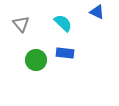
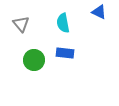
blue triangle: moved 2 px right
cyan semicircle: rotated 144 degrees counterclockwise
green circle: moved 2 px left
